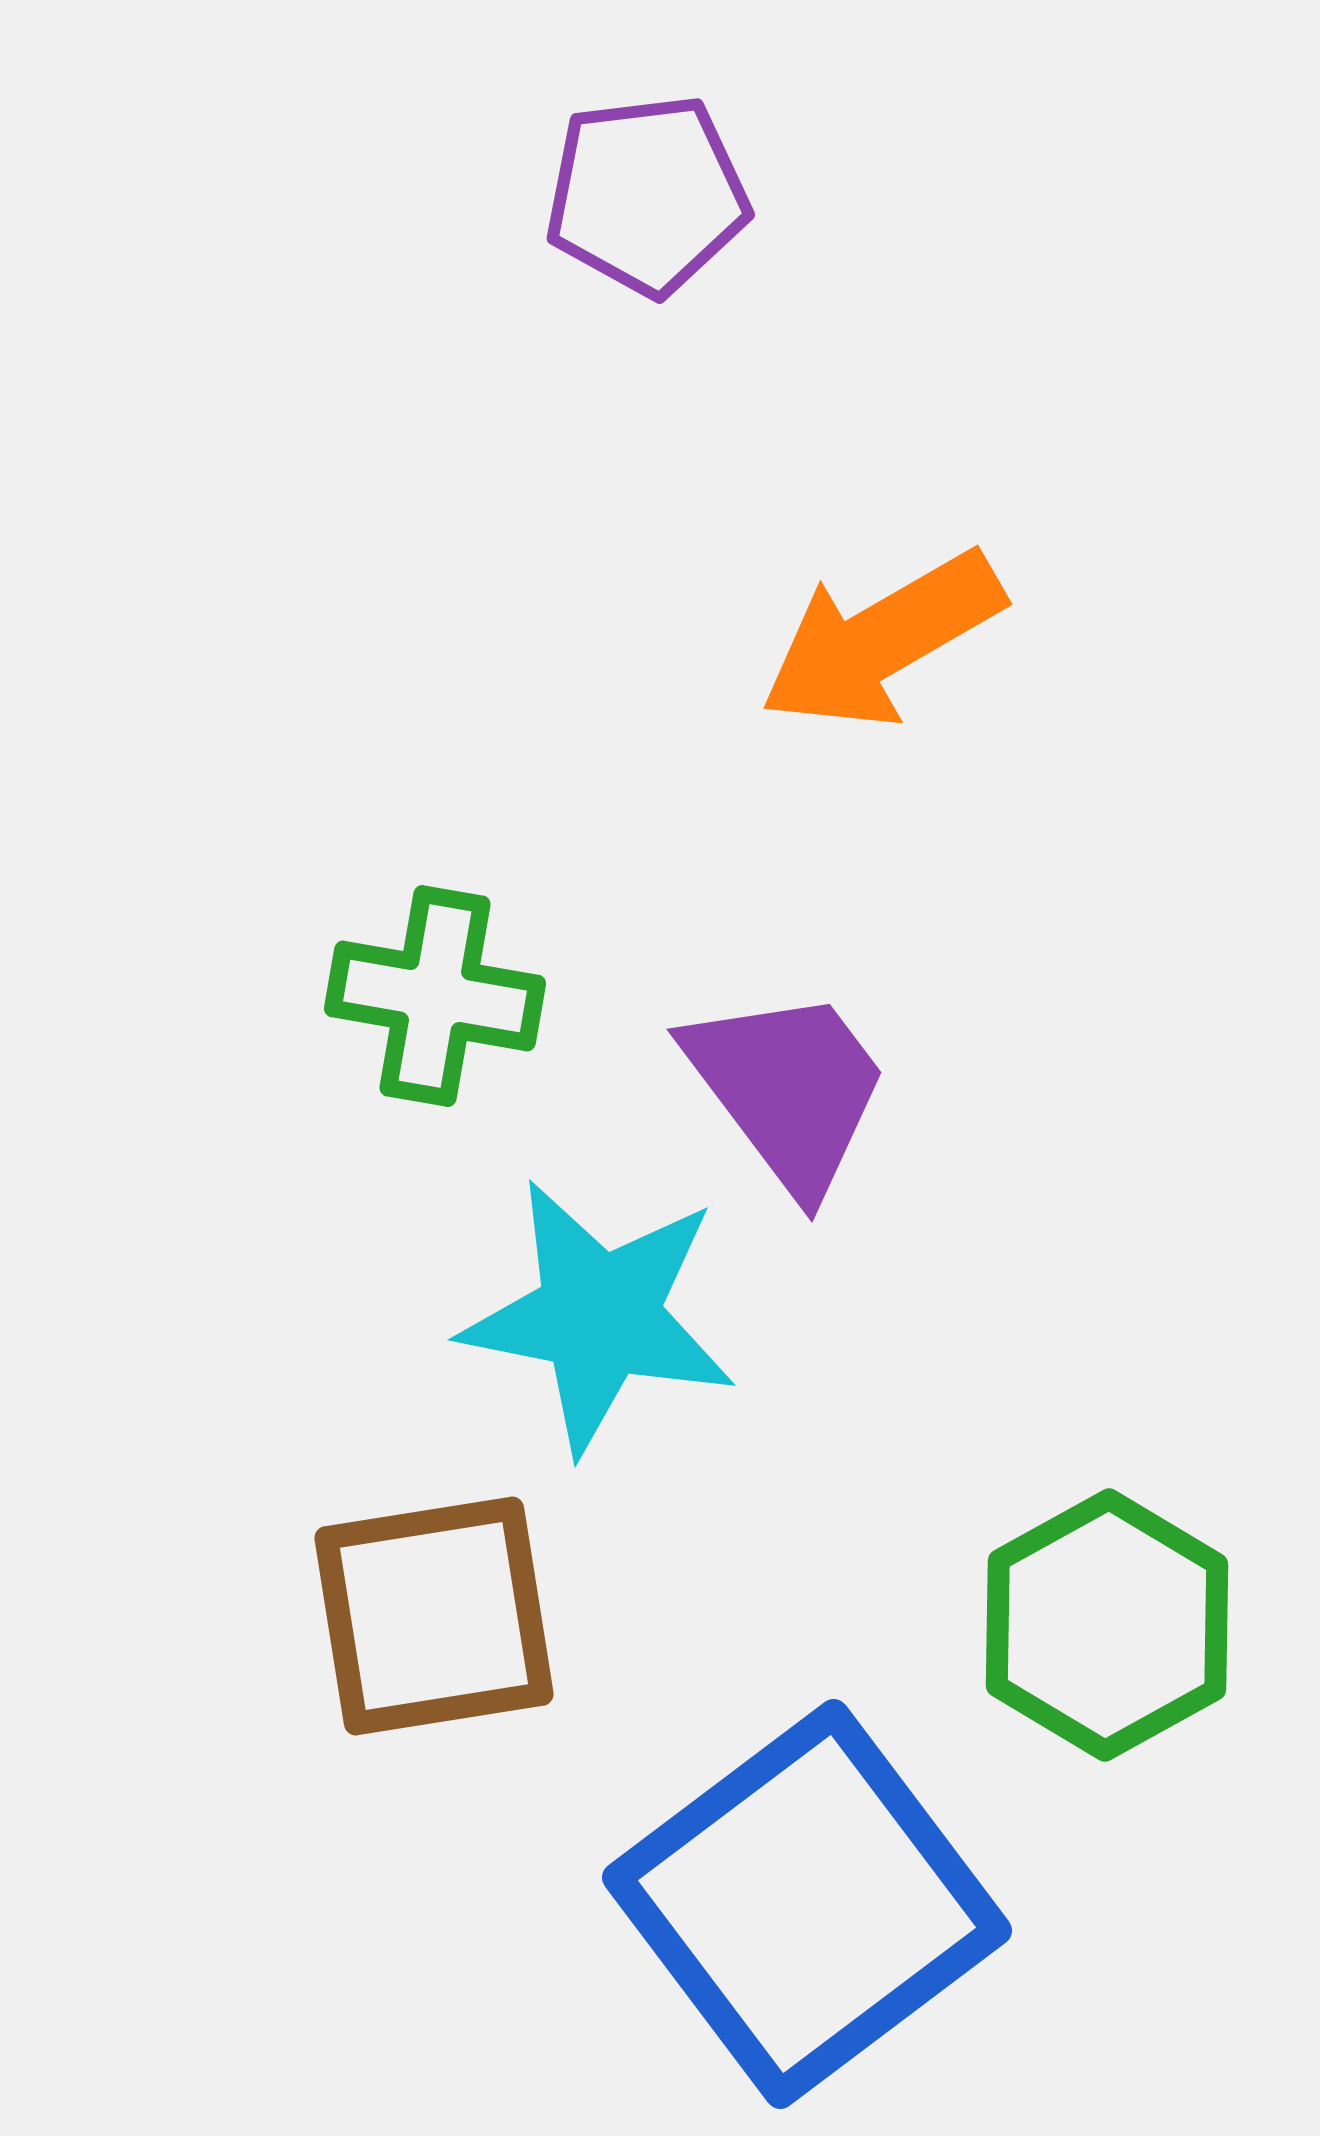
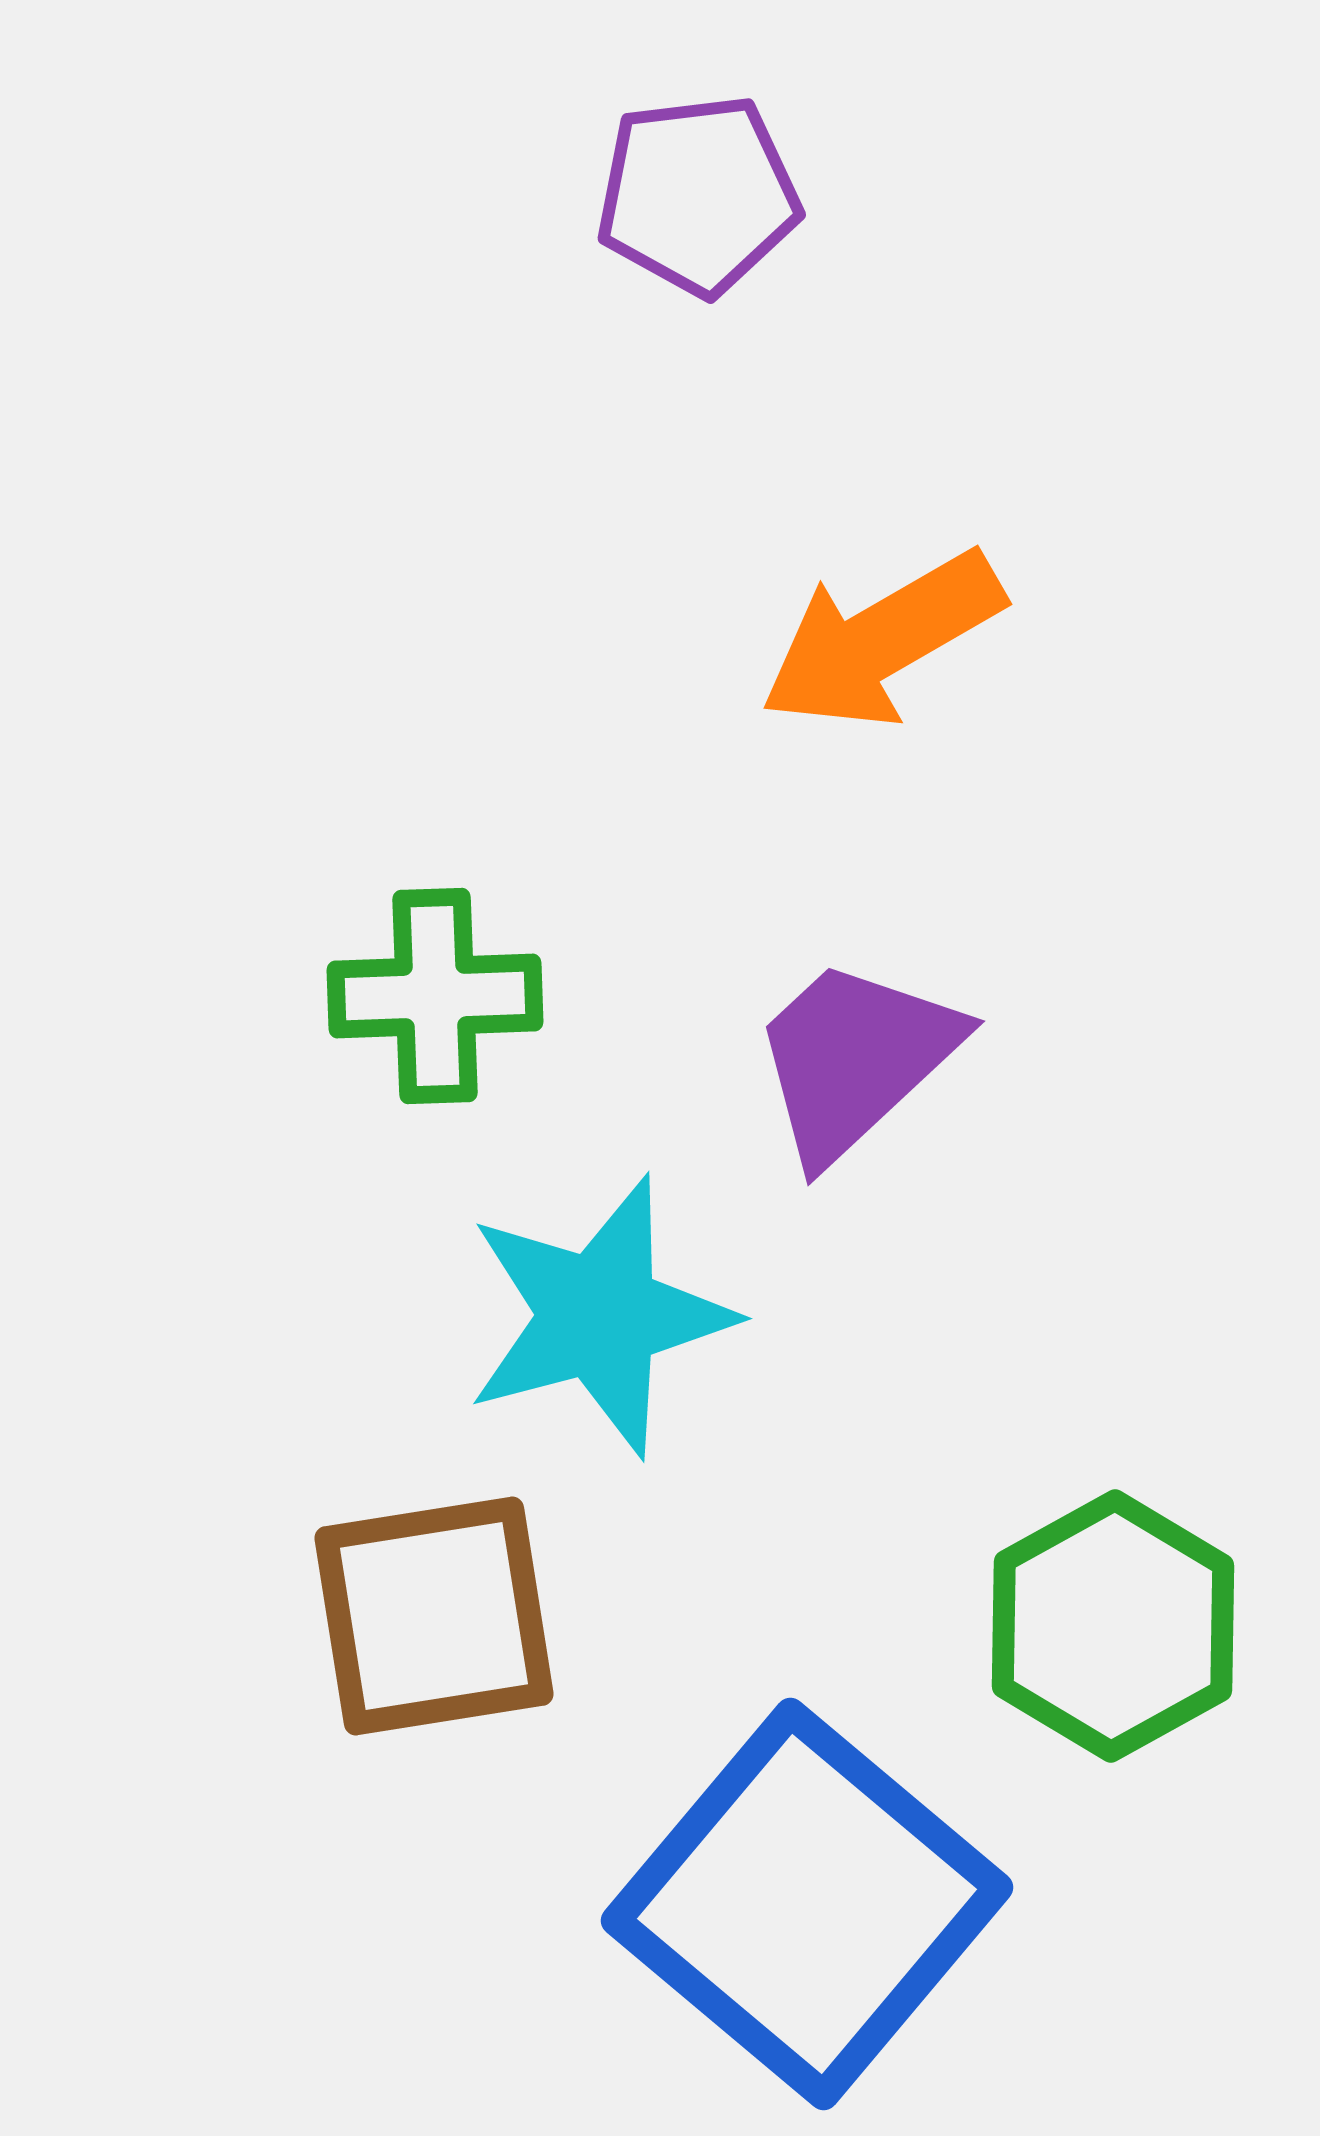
purple pentagon: moved 51 px right
green cross: rotated 12 degrees counterclockwise
purple trapezoid: moved 67 px right, 30 px up; rotated 96 degrees counterclockwise
cyan star: rotated 26 degrees counterclockwise
green hexagon: moved 6 px right, 1 px down
blue square: rotated 13 degrees counterclockwise
